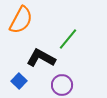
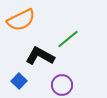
orange semicircle: rotated 36 degrees clockwise
green line: rotated 10 degrees clockwise
black L-shape: moved 1 px left, 2 px up
